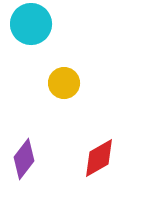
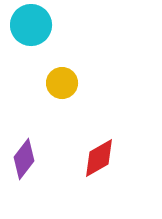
cyan circle: moved 1 px down
yellow circle: moved 2 px left
